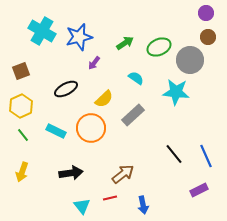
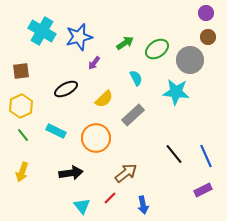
green ellipse: moved 2 px left, 2 px down; rotated 10 degrees counterclockwise
brown square: rotated 12 degrees clockwise
cyan semicircle: rotated 28 degrees clockwise
orange circle: moved 5 px right, 10 px down
brown arrow: moved 3 px right, 1 px up
purple rectangle: moved 4 px right
red line: rotated 32 degrees counterclockwise
